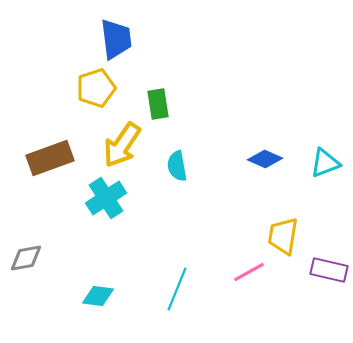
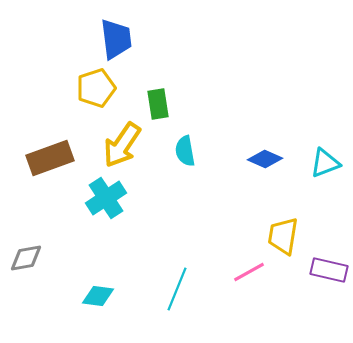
cyan semicircle: moved 8 px right, 15 px up
